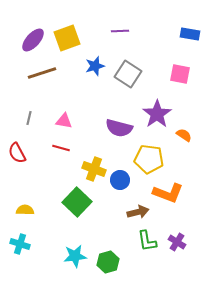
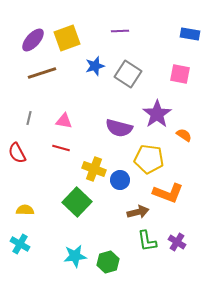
cyan cross: rotated 12 degrees clockwise
